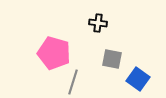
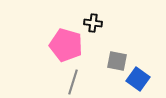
black cross: moved 5 px left
pink pentagon: moved 12 px right, 8 px up
gray square: moved 5 px right, 2 px down
